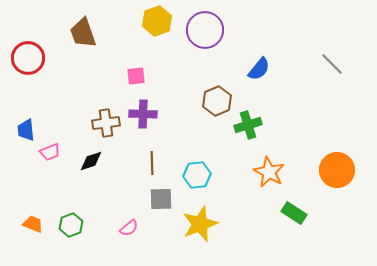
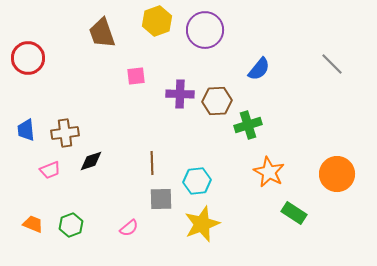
brown trapezoid: moved 19 px right
brown hexagon: rotated 20 degrees clockwise
purple cross: moved 37 px right, 20 px up
brown cross: moved 41 px left, 10 px down
pink trapezoid: moved 18 px down
orange circle: moved 4 px down
cyan hexagon: moved 6 px down
yellow star: moved 2 px right
